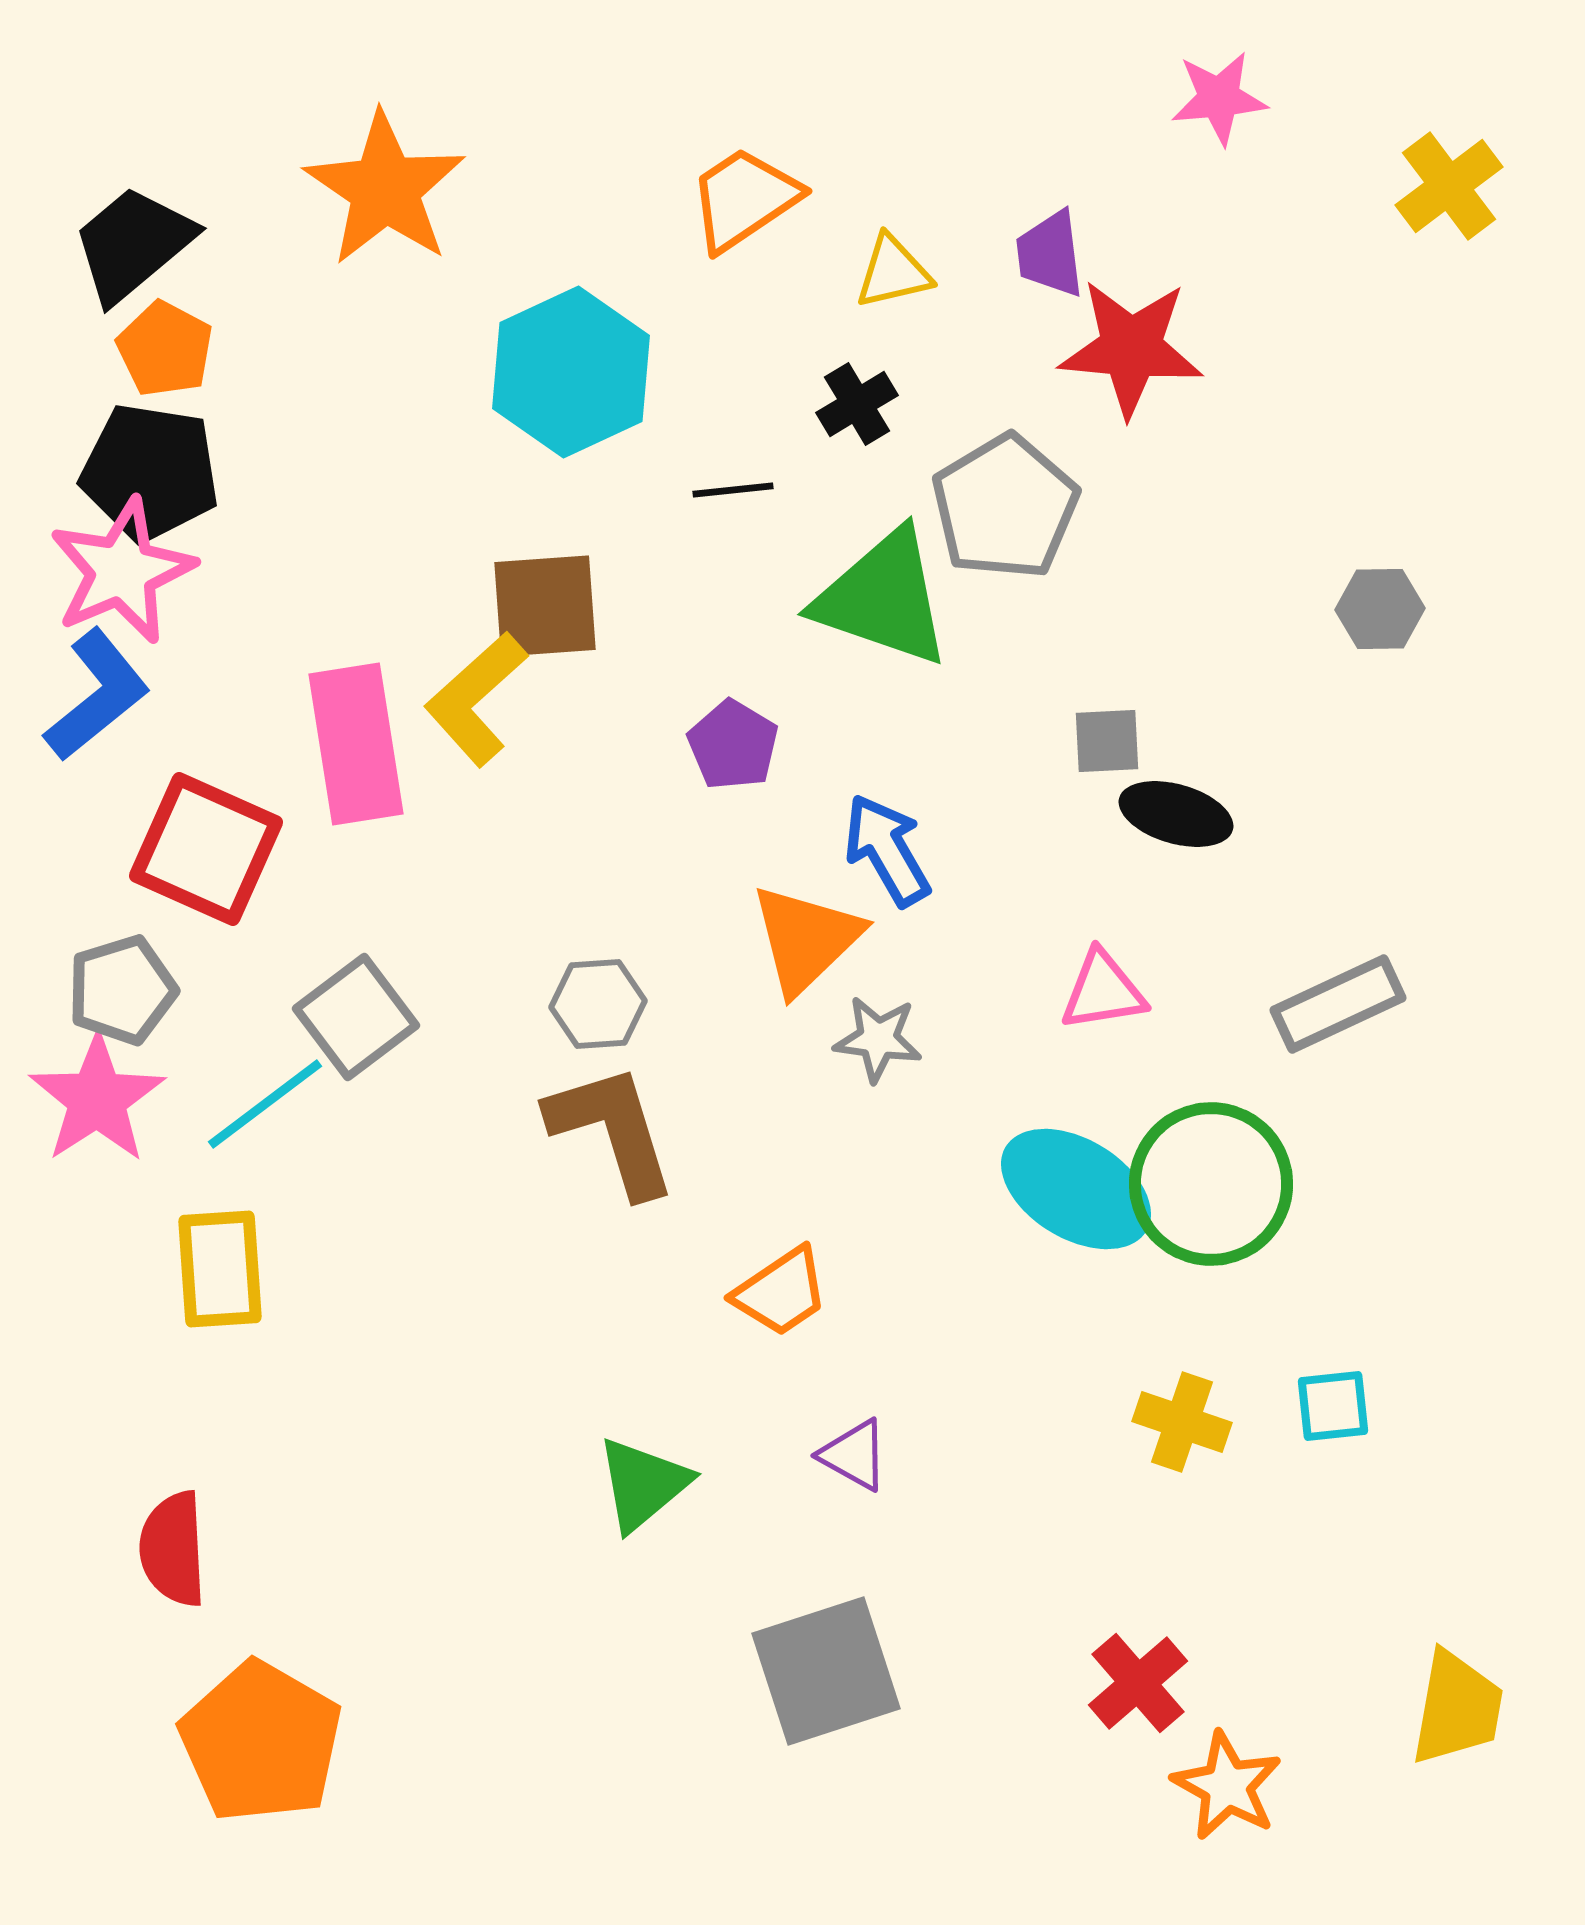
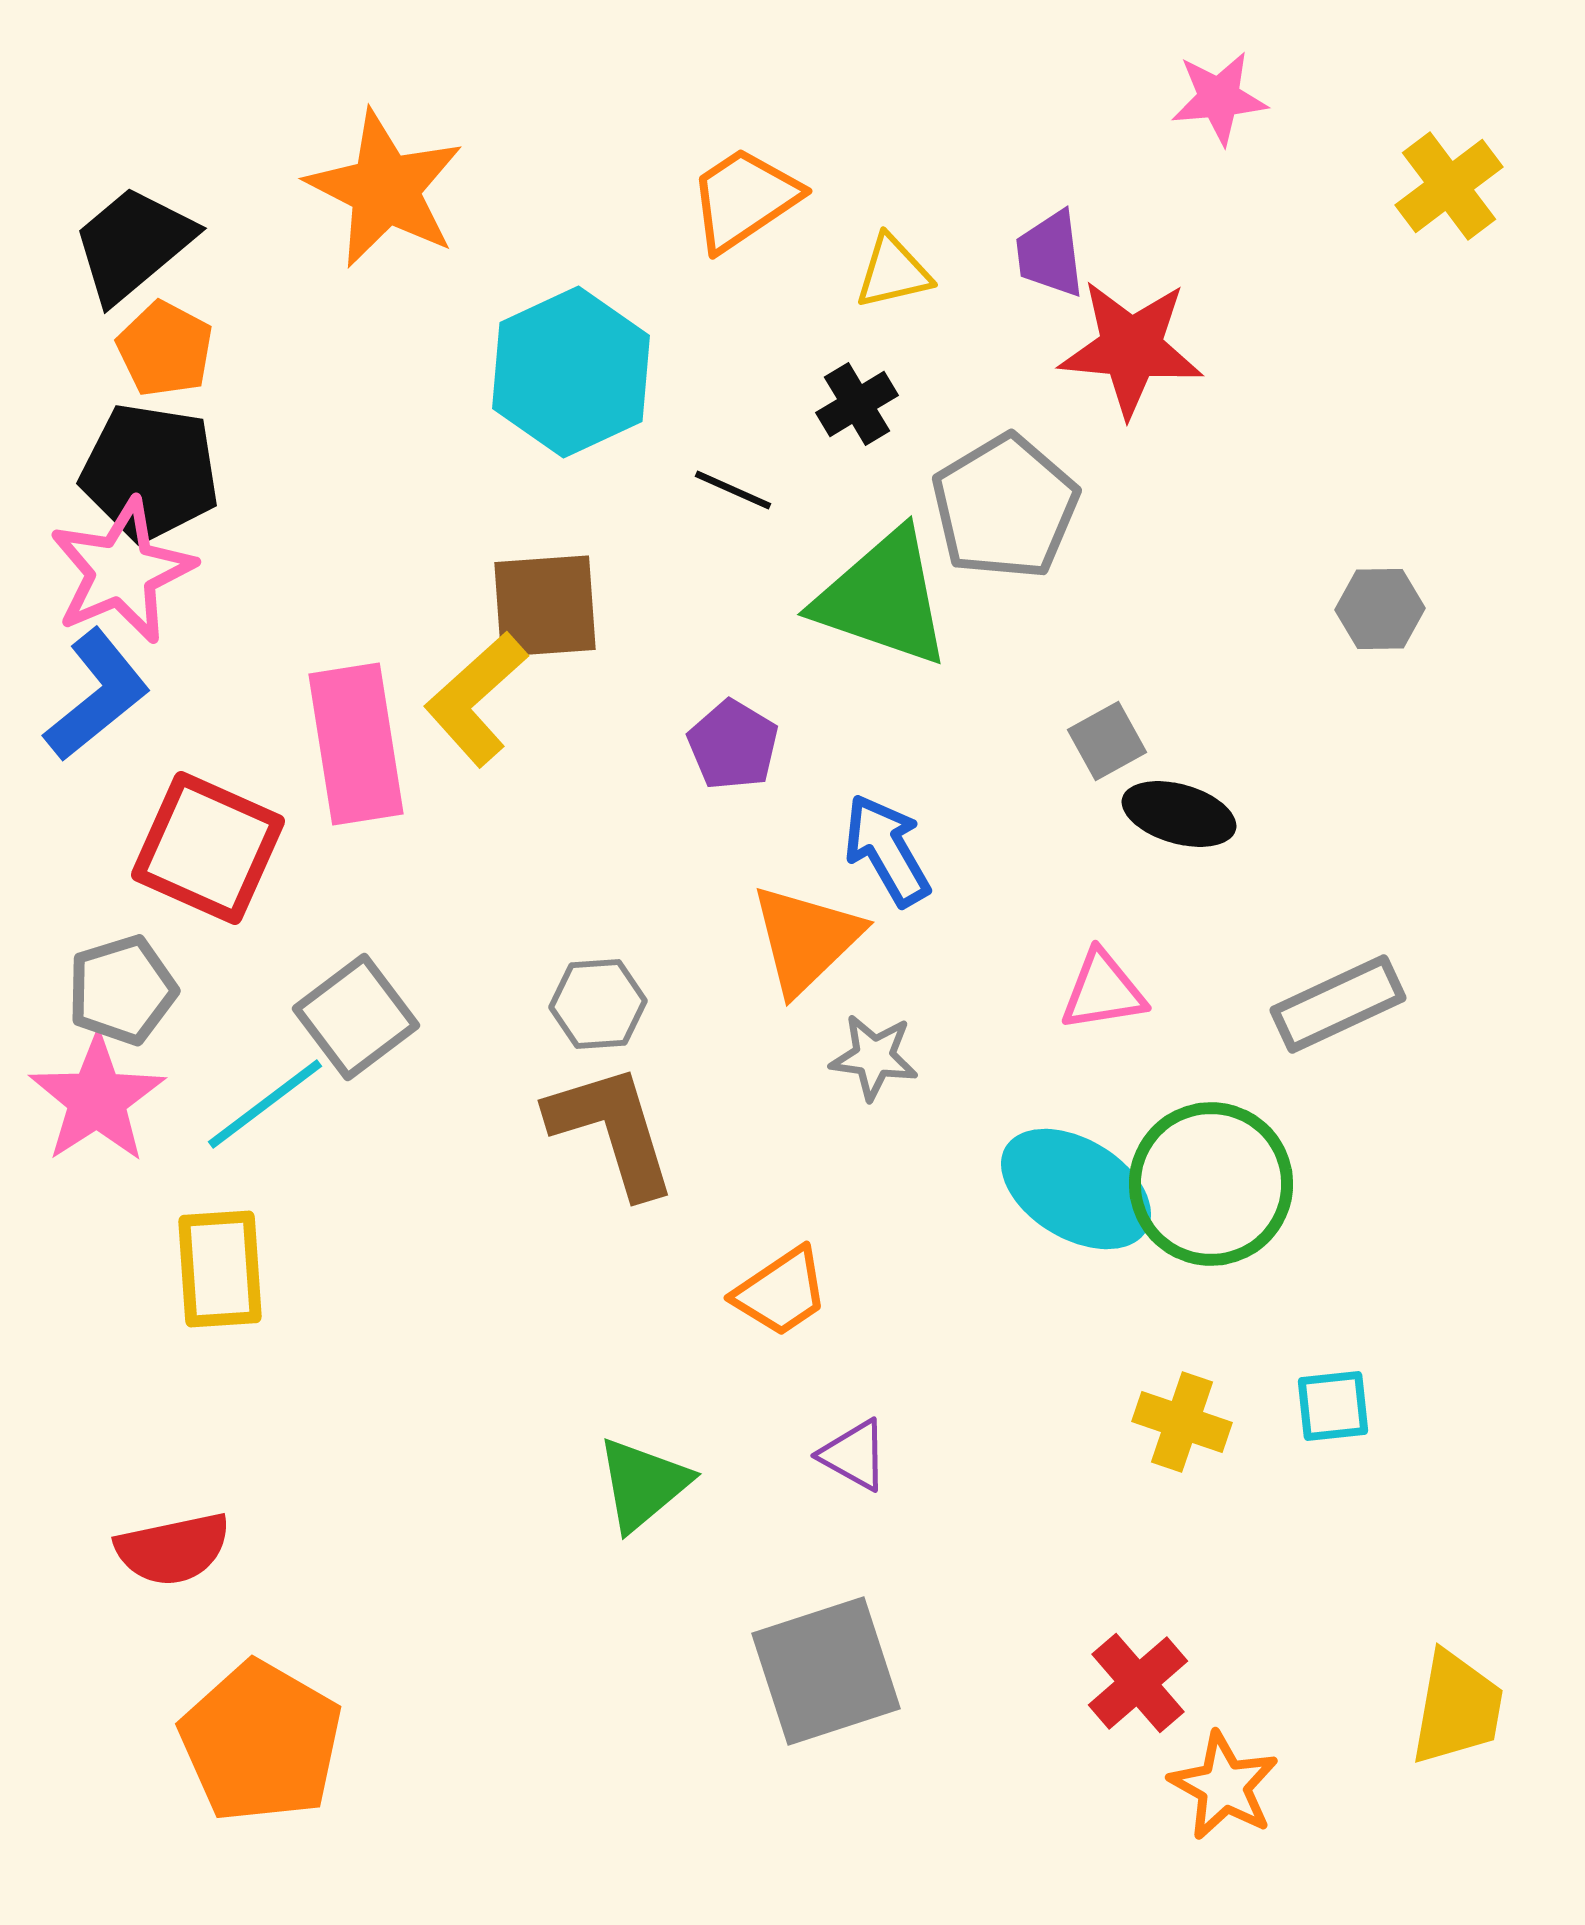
orange star at (385, 189): rotated 7 degrees counterclockwise
black line at (733, 490): rotated 30 degrees clockwise
gray square at (1107, 741): rotated 26 degrees counterclockwise
black ellipse at (1176, 814): moved 3 px right
red square at (206, 849): moved 2 px right, 1 px up
gray star at (878, 1039): moved 4 px left, 18 px down
red semicircle at (173, 1549): rotated 99 degrees counterclockwise
orange star at (1227, 1786): moved 3 px left
